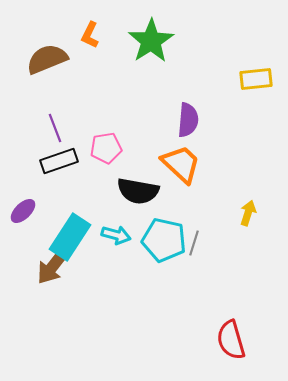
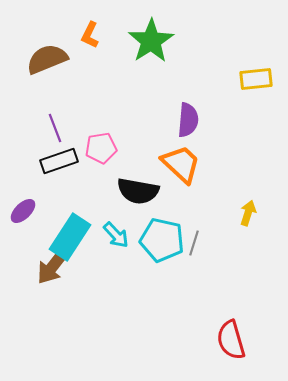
pink pentagon: moved 5 px left
cyan arrow: rotated 32 degrees clockwise
cyan pentagon: moved 2 px left
